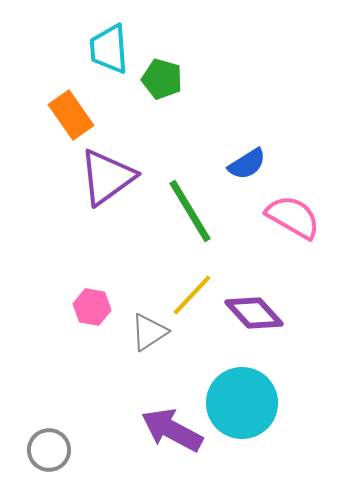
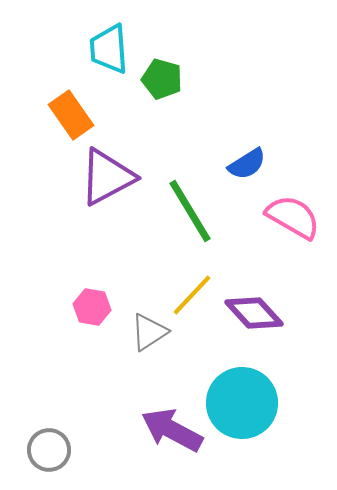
purple triangle: rotated 8 degrees clockwise
